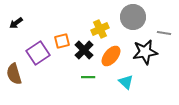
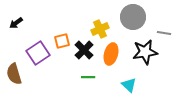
orange ellipse: moved 2 px up; rotated 25 degrees counterclockwise
cyan triangle: moved 3 px right, 3 px down
